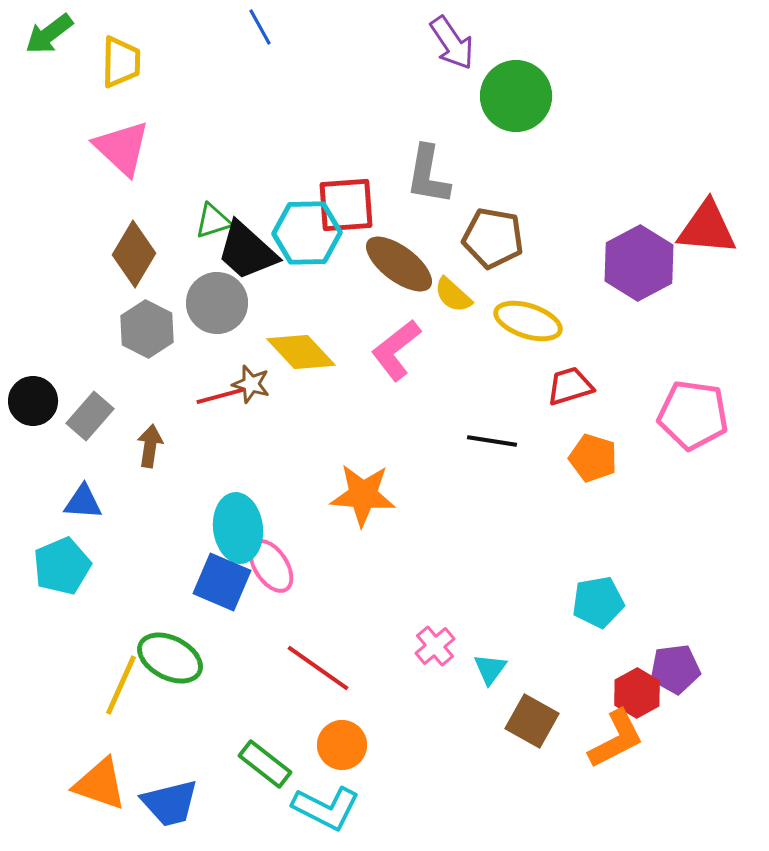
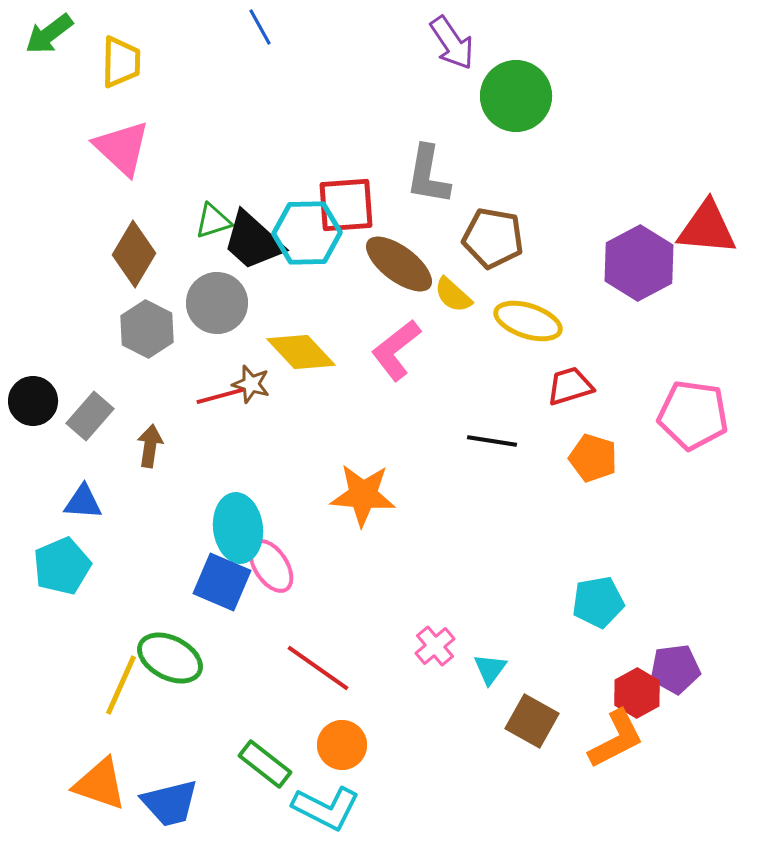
black trapezoid at (247, 251): moved 6 px right, 10 px up
